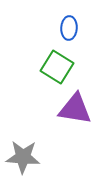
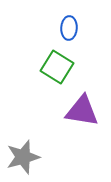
purple triangle: moved 7 px right, 2 px down
gray star: rotated 20 degrees counterclockwise
